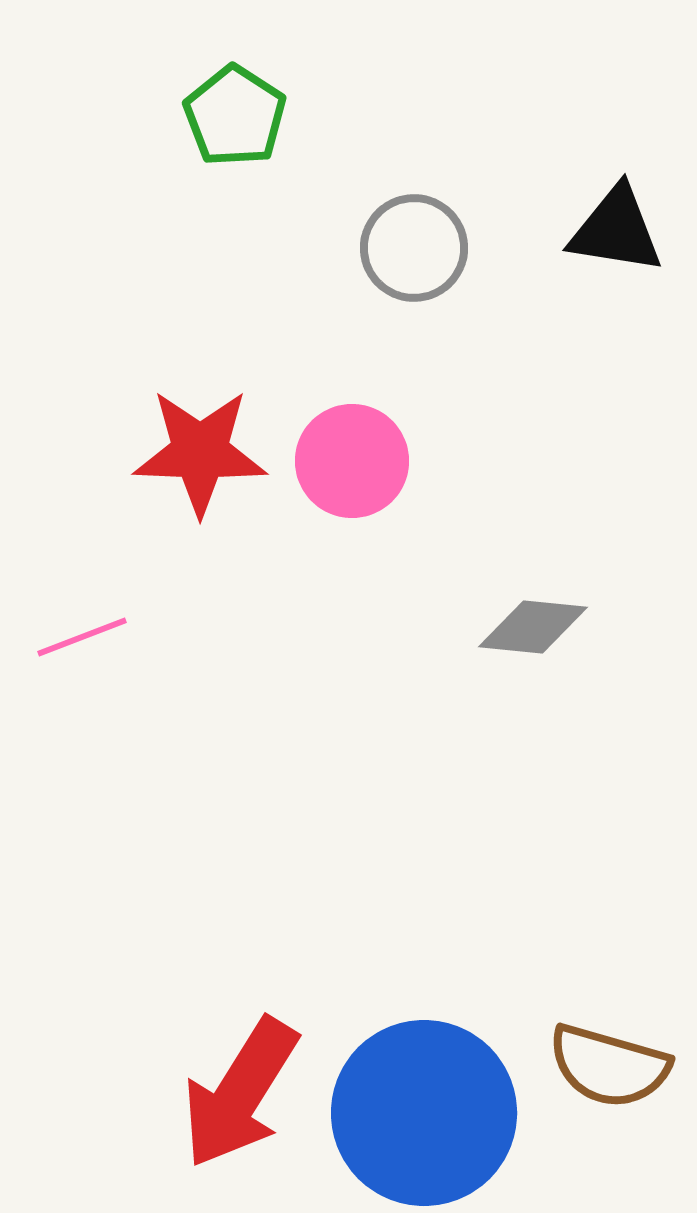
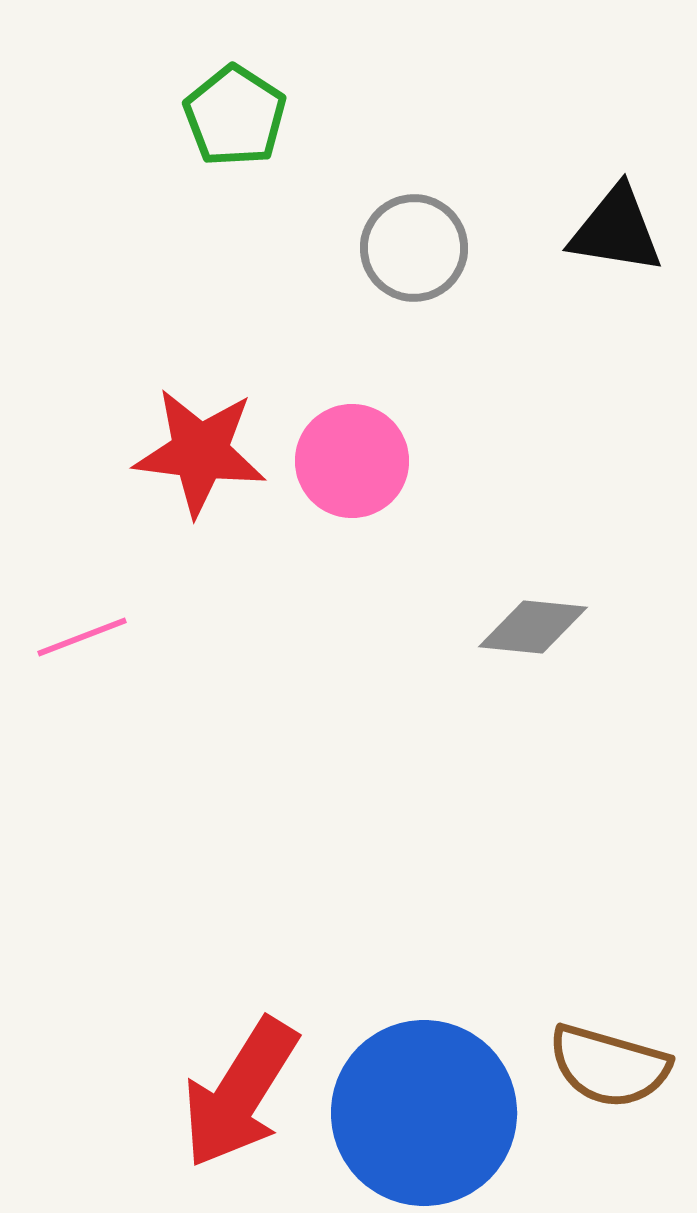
red star: rotated 5 degrees clockwise
